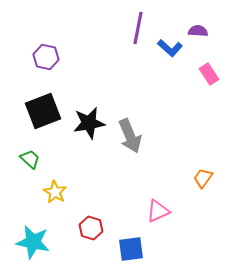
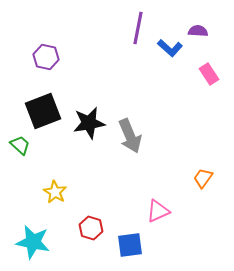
green trapezoid: moved 10 px left, 14 px up
blue square: moved 1 px left, 4 px up
